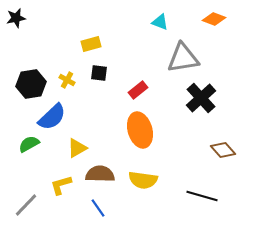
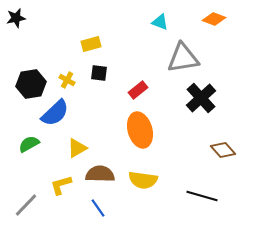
blue semicircle: moved 3 px right, 4 px up
